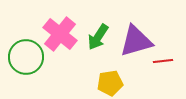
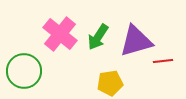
green circle: moved 2 px left, 14 px down
